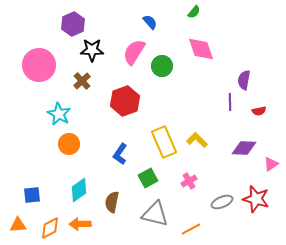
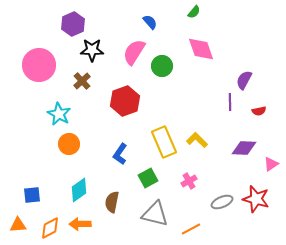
purple semicircle: rotated 18 degrees clockwise
